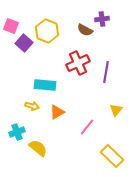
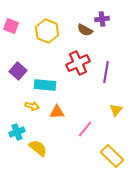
purple square: moved 6 px left, 28 px down
orange triangle: rotated 28 degrees clockwise
pink line: moved 2 px left, 2 px down
